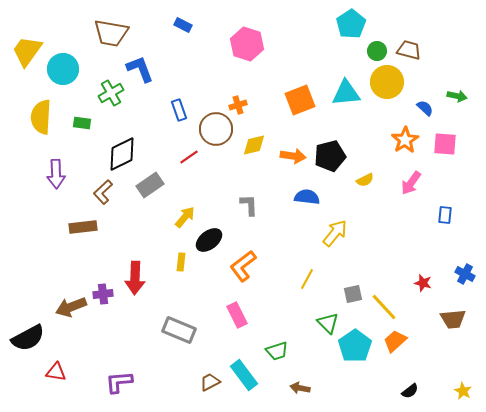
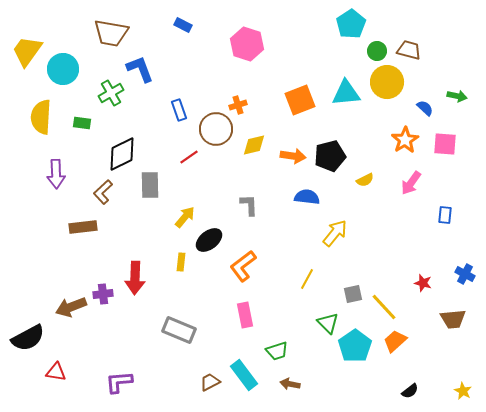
gray rectangle at (150, 185): rotated 56 degrees counterclockwise
pink rectangle at (237, 315): moved 8 px right; rotated 15 degrees clockwise
brown arrow at (300, 388): moved 10 px left, 4 px up
